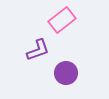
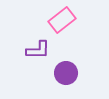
purple L-shape: rotated 20 degrees clockwise
